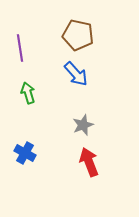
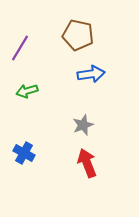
purple line: rotated 40 degrees clockwise
blue arrow: moved 15 px right; rotated 56 degrees counterclockwise
green arrow: moved 1 px left, 2 px up; rotated 90 degrees counterclockwise
blue cross: moved 1 px left
red arrow: moved 2 px left, 1 px down
